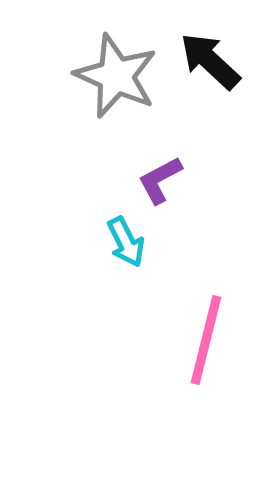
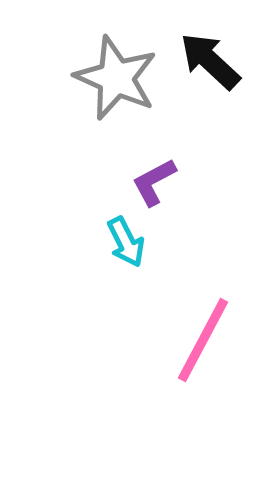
gray star: moved 2 px down
purple L-shape: moved 6 px left, 2 px down
pink line: moved 3 px left; rotated 14 degrees clockwise
